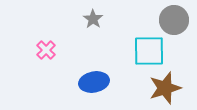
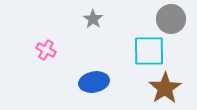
gray circle: moved 3 px left, 1 px up
pink cross: rotated 18 degrees counterclockwise
brown star: rotated 16 degrees counterclockwise
